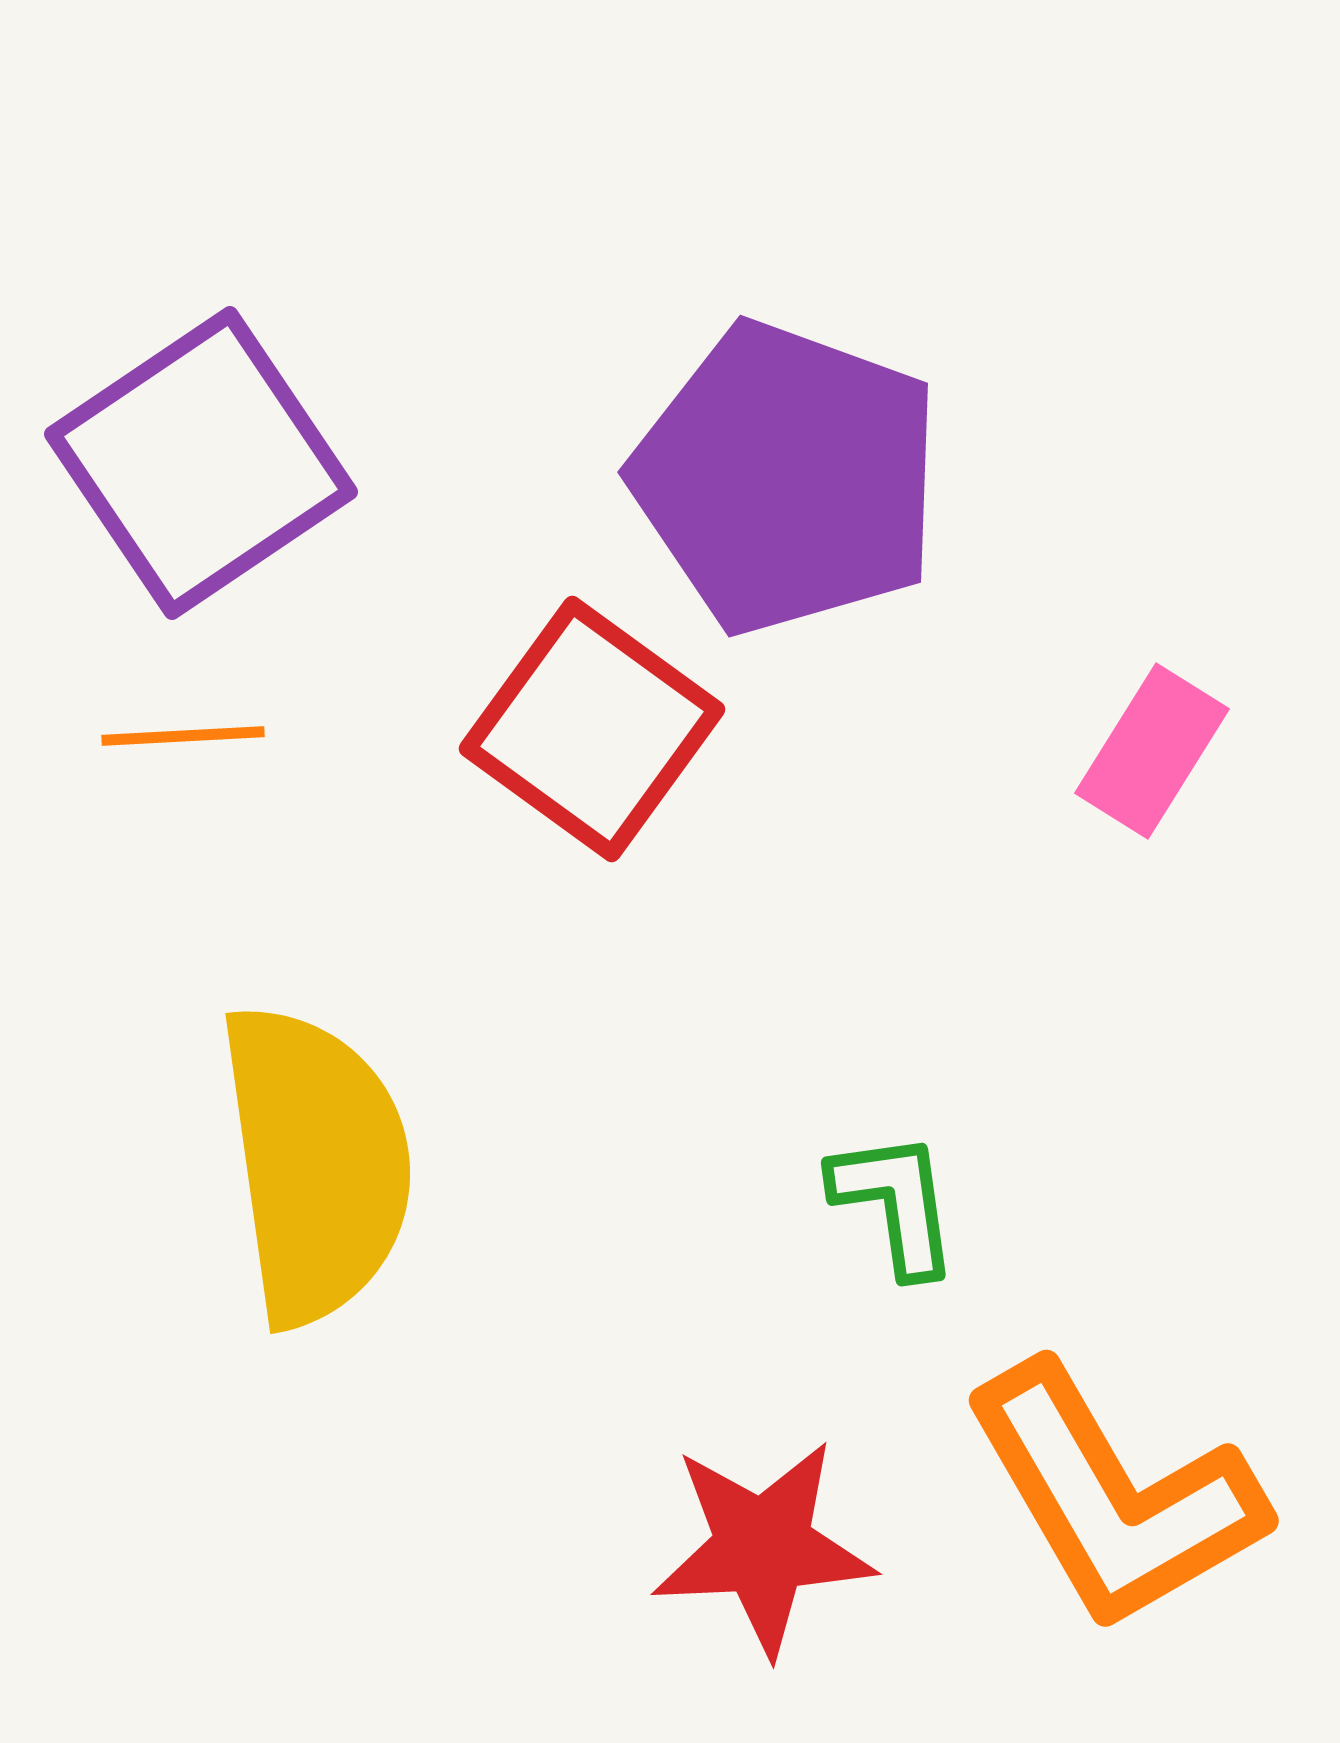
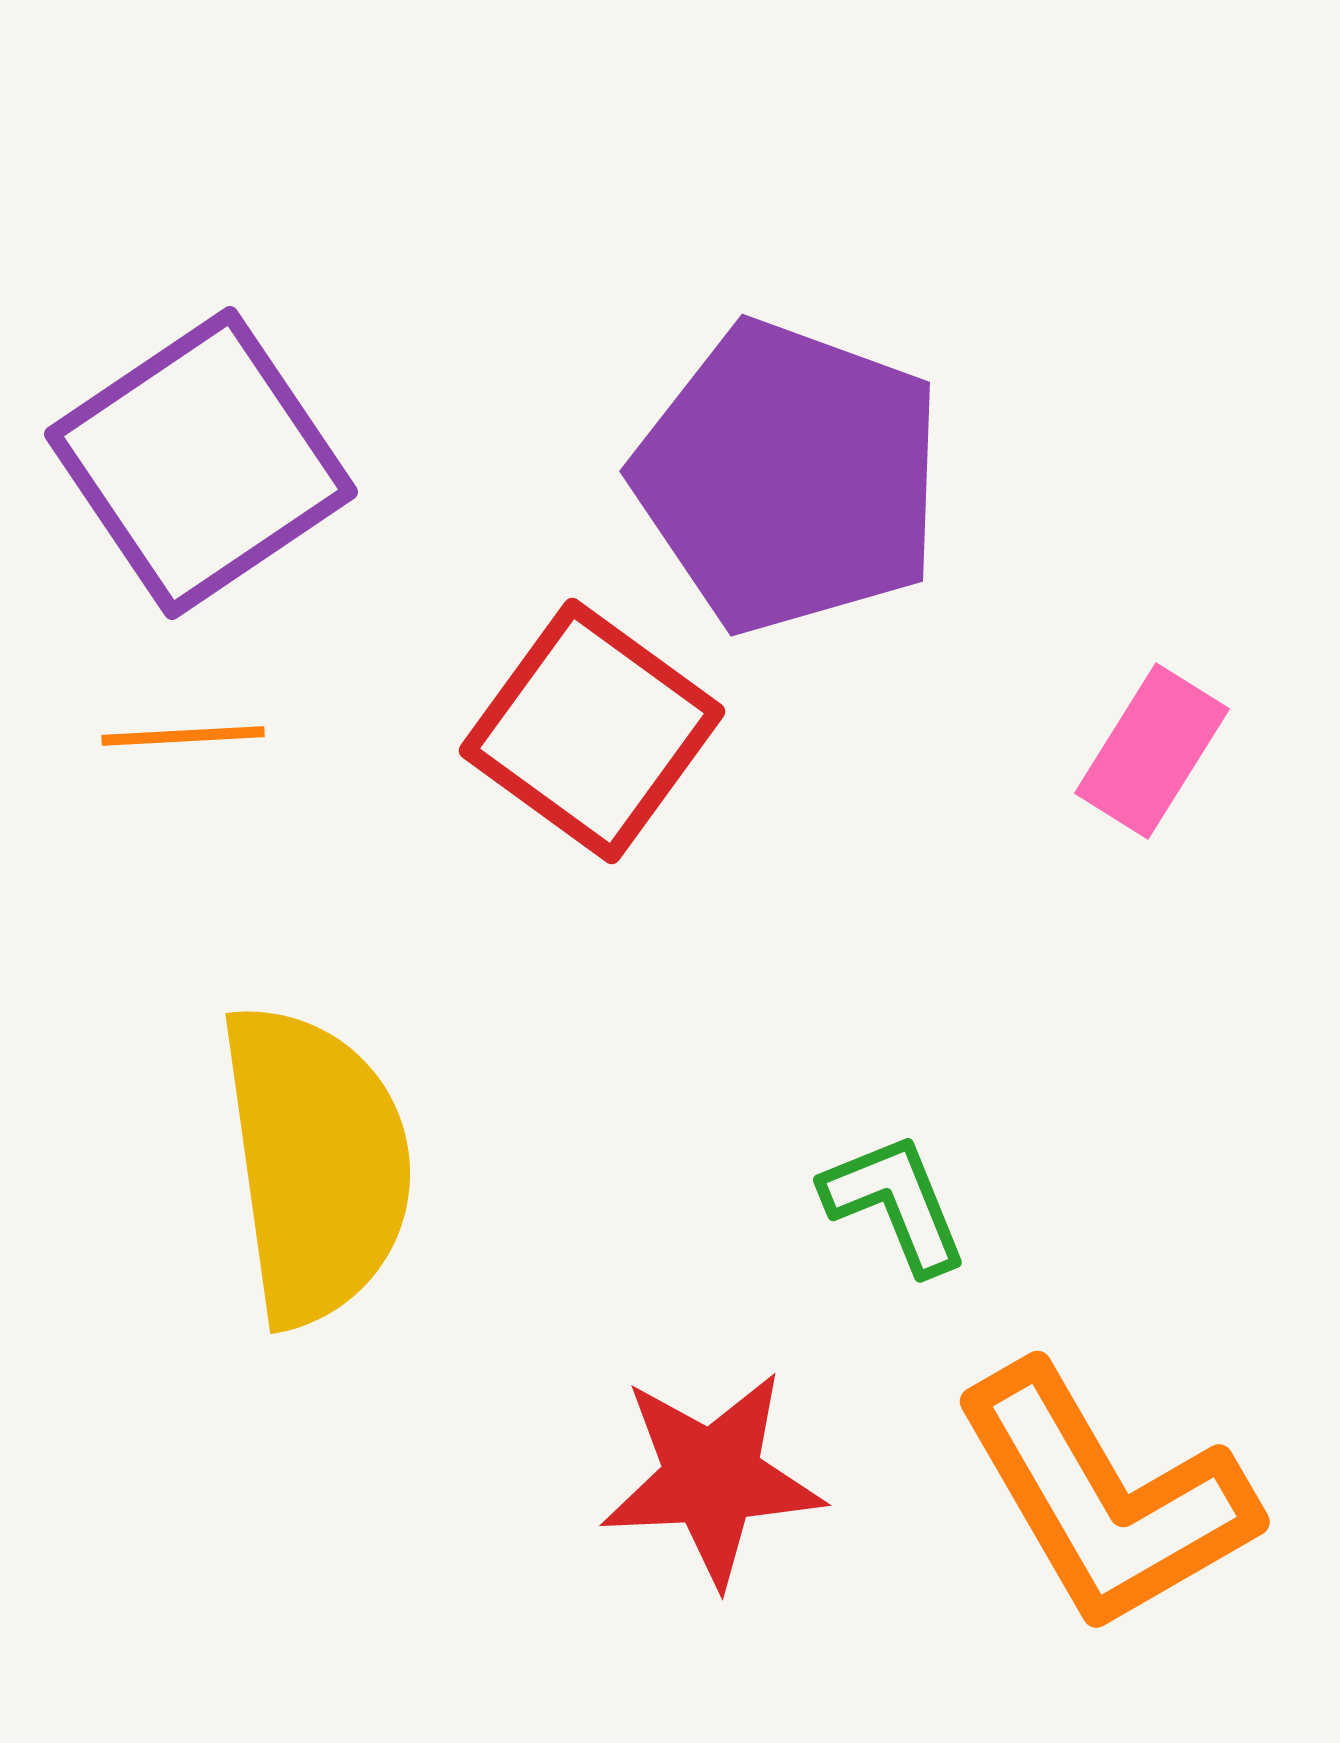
purple pentagon: moved 2 px right, 1 px up
red square: moved 2 px down
green L-shape: rotated 14 degrees counterclockwise
orange L-shape: moved 9 px left, 1 px down
red star: moved 51 px left, 69 px up
